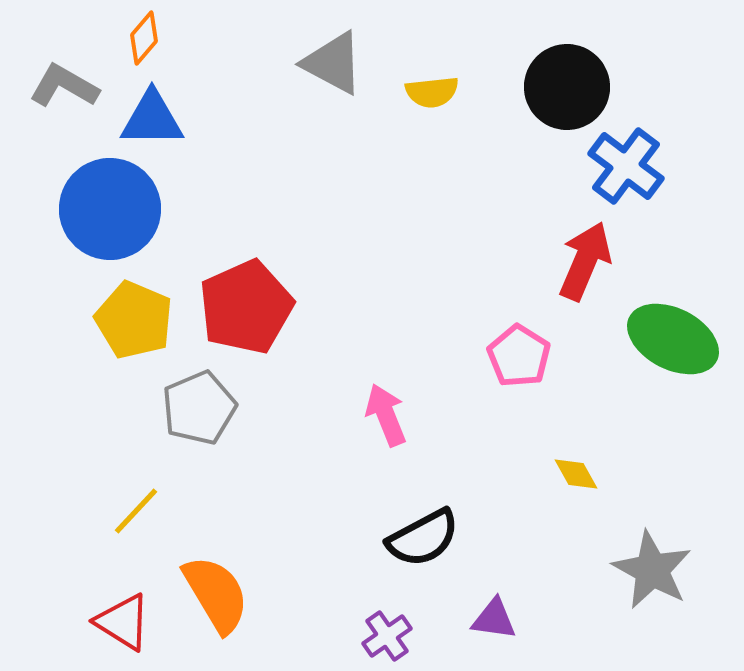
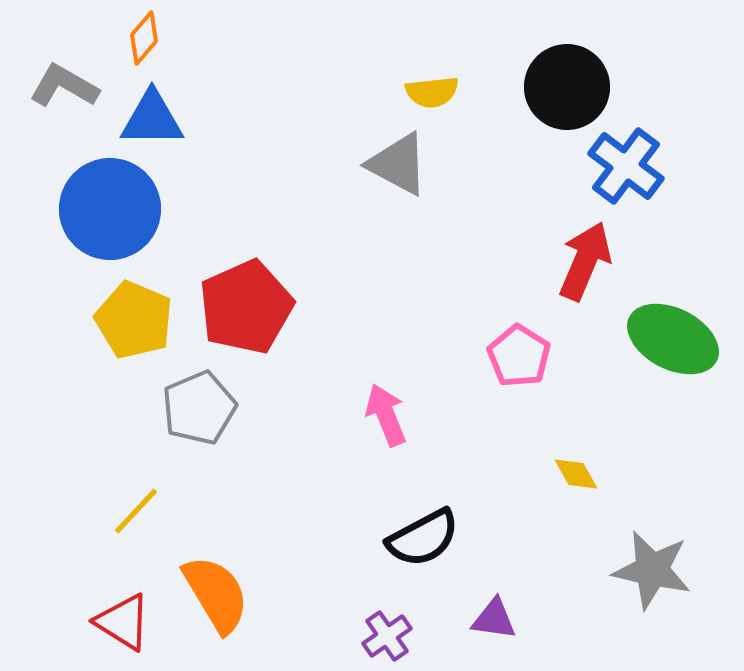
gray triangle: moved 65 px right, 101 px down
gray star: rotated 16 degrees counterclockwise
